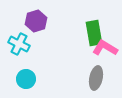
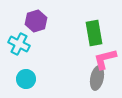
pink L-shape: moved 11 px down; rotated 45 degrees counterclockwise
gray ellipse: moved 1 px right
